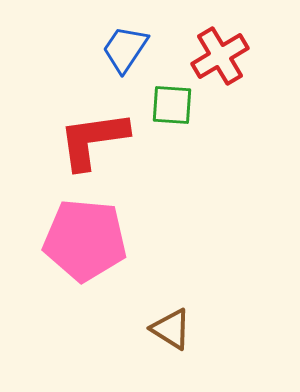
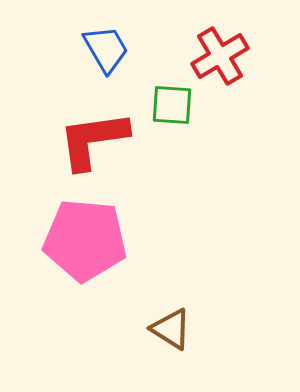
blue trapezoid: moved 19 px left; rotated 116 degrees clockwise
